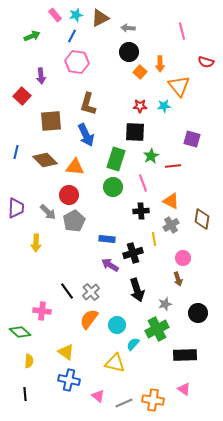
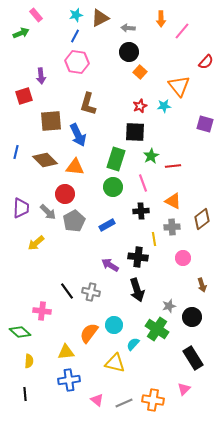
pink rectangle at (55, 15): moved 19 px left
pink line at (182, 31): rotated 54 degrees clockwise
green arrow at (32, 36): moved 11 px left, 3 px up
blue line at (72, 36): moved 3 px right
red semicircle at (206, 62): rotated 63 degrees counterclockwise
orange arrow at (160, 64): moved 1 px right, 45 px up
red square at (22, 96): moved 2 px right; rotated 30 degrees clockwise
red star at (140, 106): rotated 24 degrees counterclockwise
blue arrow at (86, 135): moved 8 px left
purple square at (192, 139): moved 13 px right, 15 px up
red circle at (69, 195): moved 4 px left, 1 px up
orange triangle at (171, 201): moved 2 px right
purple trapezoid at (16, 208): moved 5 px right
brown diamond at (202, 219): rotated 45 degrees clockwise
gray cross at (171, 225): moved 1 px right, 2 px down; rotated 28 degrees clockwise
blue rectangle at (107, 239): moved 14 px up; rotated 35 degrees counterclockwise
yellow arrow at (36, 243): rotated 48 degrees clockwise
black cross at (133, 253): moved 5 px right, 4 px down; rotated 24 degrees clockwise
brown arrow at (178, 279): moved 24 px right, 6 px down
gray cross at (91, 292): rotated 36 degrees counterclockwise
gray star at (165, 304): moved 4 px right, 2 px down
black circle at (198, 313): moved 6 px left, 4 px down
orange semicircle at (89, 319): moved 14 px down
cyan circle at (117, 325): moved 3 px left
green cross at (157, 329): rotated 30 degrees counterclockwise
yellow triangle at (66, 352): rotated 42 degrees counterclockwise
black rectangle at (185, 355): moved 8 px right, 3 px down; rotated 60 degrees clockwise
blue cross at (69, 380): rotated 20 degrees counterclockwise
pink triangle at (184, 389): rotated 40 degrees clockwise
pink triangle at (98, 396): moved 1 px left, 4 px down
